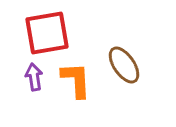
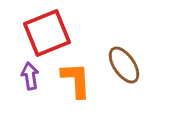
red square: rotated 12 degrees counterclockwise
purple arrow: moved 4 px left, 1 px up
